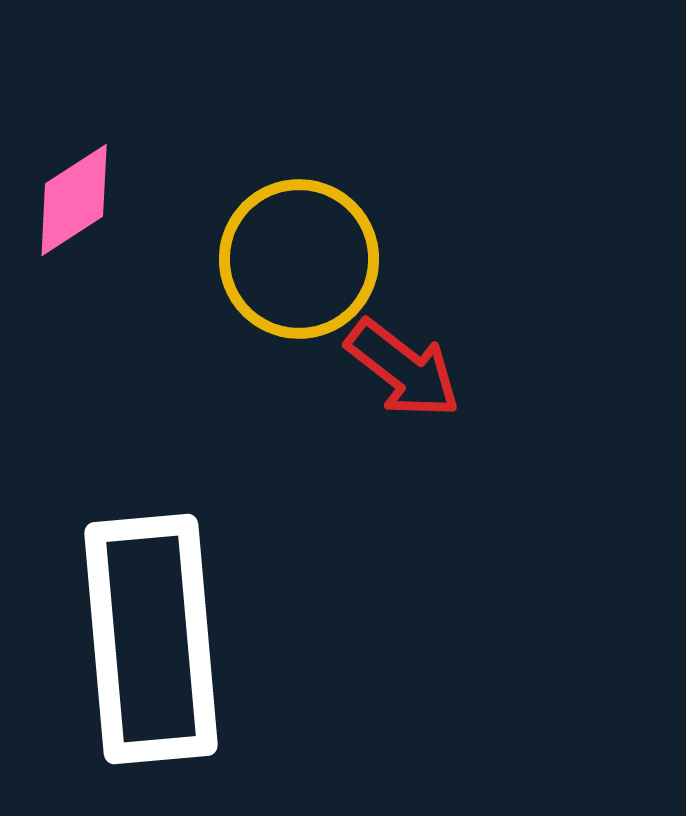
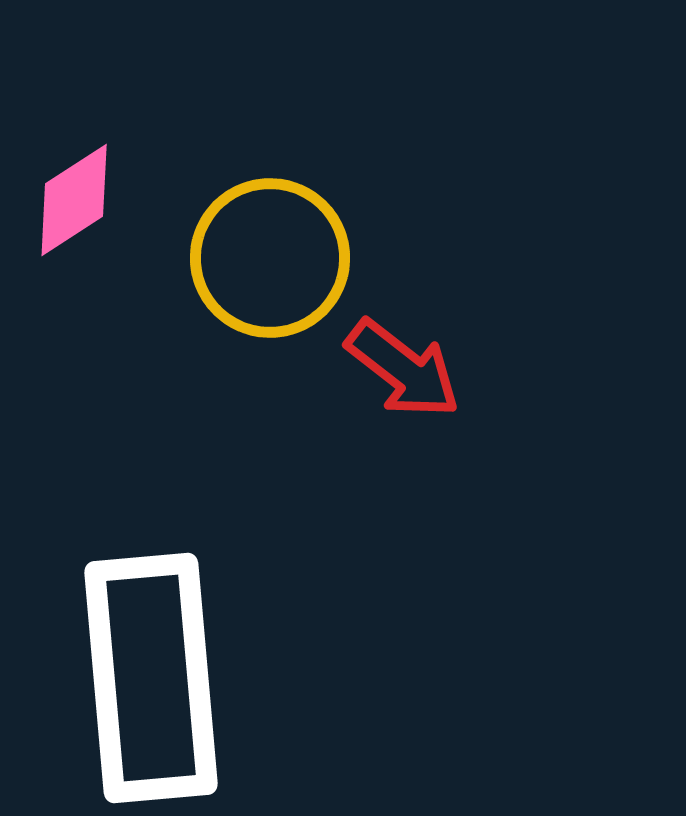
yellow circle: moved 29 px left, 1 px up
white rectangle: moved 39 px down
